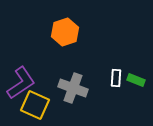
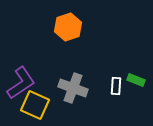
orange hexagon: moved 3 px right, 5 px up
white rectangle: moved 8 px down
